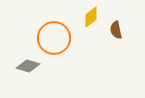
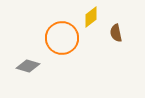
brown semicircle: moved 3 px down
orange circle: moved 8 px right
